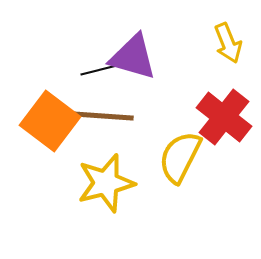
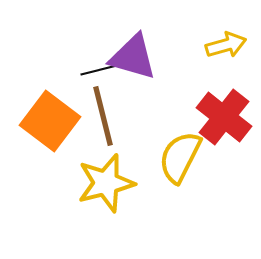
yellow arrow: moved 2 px left, 2 px down; rotated 84 degrees counterclockwise
brown line: rotated 72 degrees clockwise
